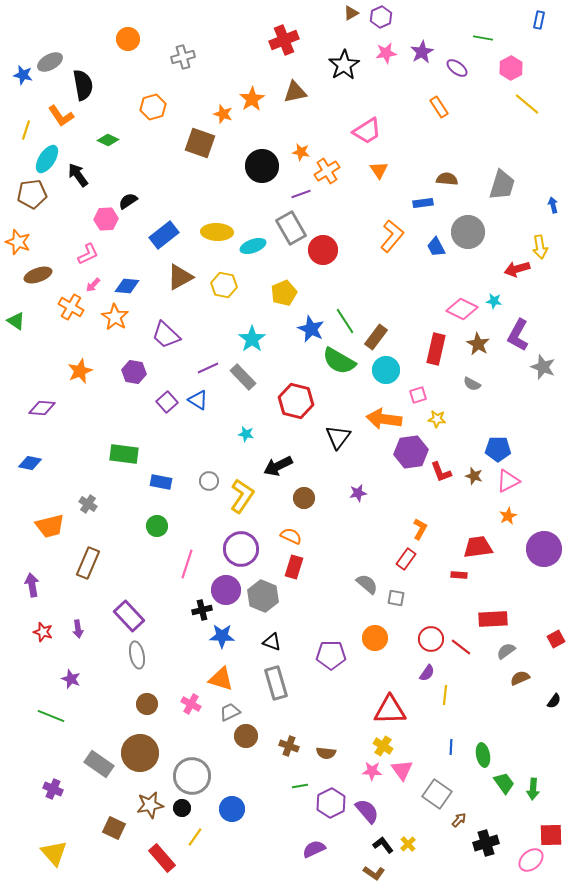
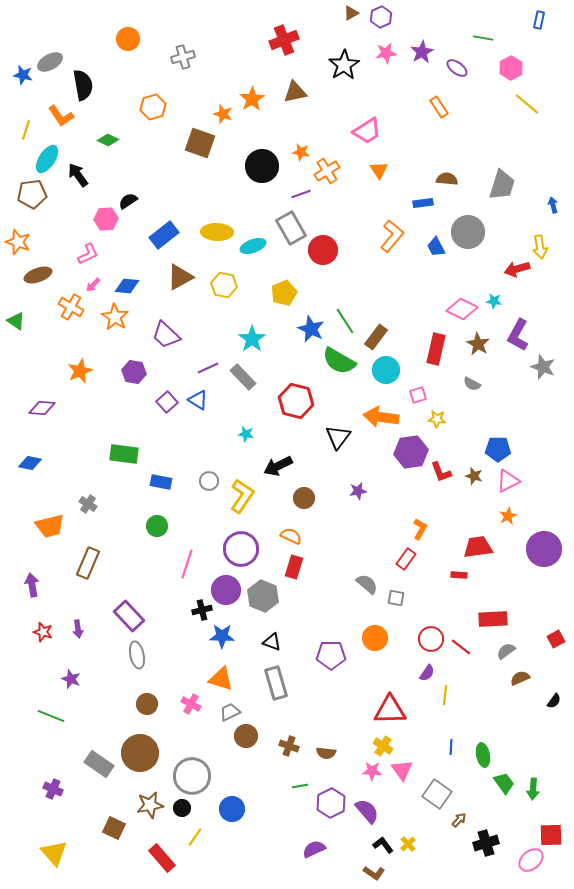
orange arrow at (384, 419): moved 3 px left, 2 px up
purple star at (358, 493): moved 2 px up
